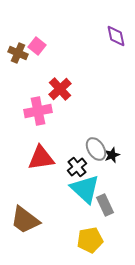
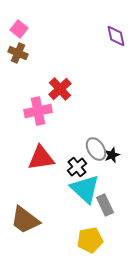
pink square: moved 18 px left, 17 px up
